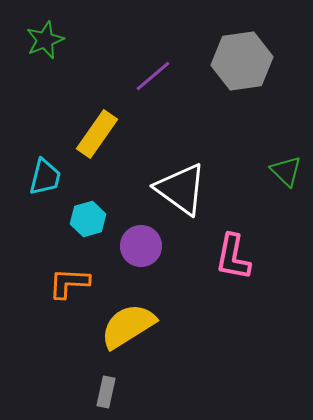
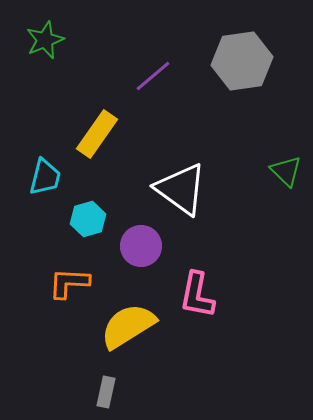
pink L-shape: moved 36 px left, 38 px down
